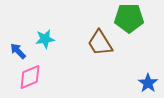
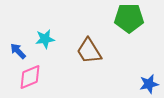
brown trapezoid: moved 11 px left, 8 px down
blue star: moved 1 px right, 1 px down; rotated 24 degrees clockwise
